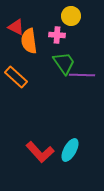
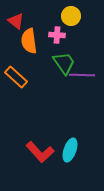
red triangle: moved 6 px up; rotated 12 degrees clockwise
cyan ellipse: rotated 10 degrees counterclockwise
